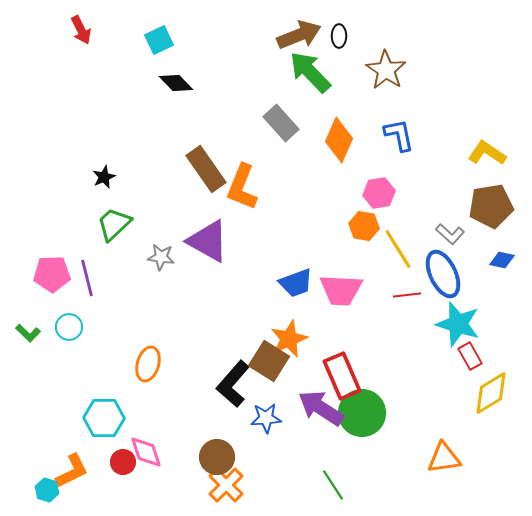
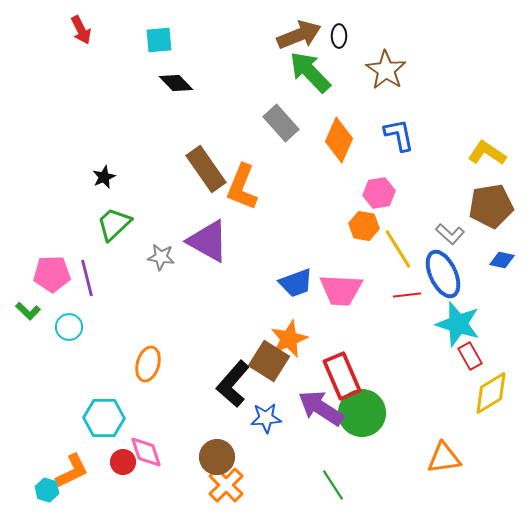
cyan square at (159, 40): rotated 20 degrees clockwise
green L-shape at (28, 333): moved 22 px up
